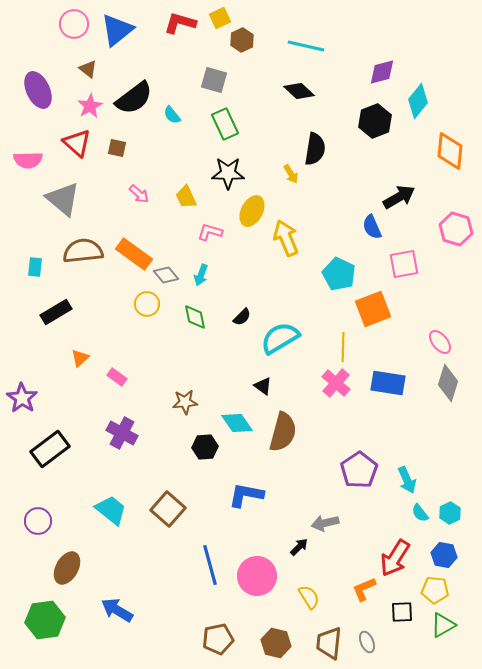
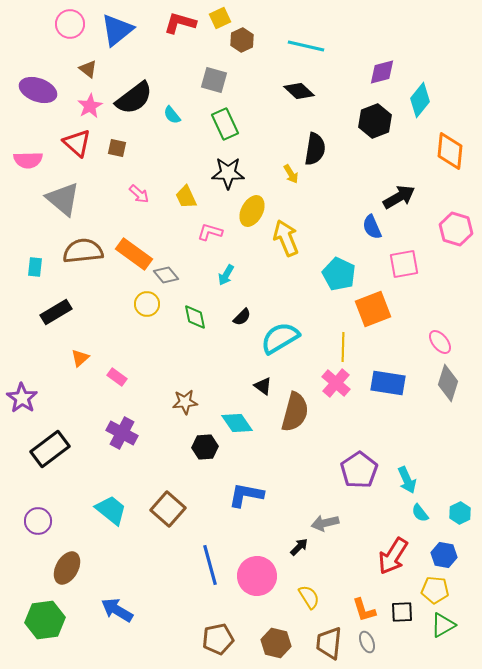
pink circle at (74, 24): moved 4 px left
purple ellipse at (38, 90): rotated 45 degrees counterclockwise
cyan diamond at (418, 101): moved 2 px right, 1 px up
cyan arrow at (201, 275): moved 25 px right; rotated 10 degrees clockwise
brown semicircle at (283, 432): moved 12 px right, 20 px up
cyan hexagon at (450, 513): moved 10 px right
red arrow at (395, 558): moved 2 px left, 2 px up
orange L-shape at (364, 589): moved 21 px down; rotated 84 degrees counterclockwise
